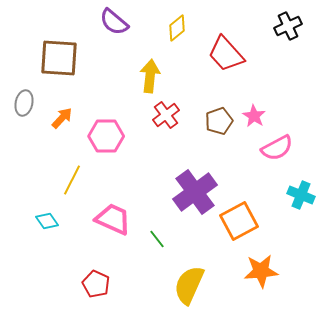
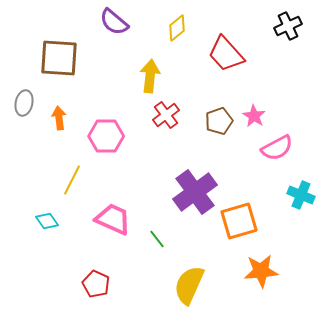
orange arrow: moved 3 px left; rotated 50 degrees counterclockwise
orange square: rotated 12 degrees clockwise
